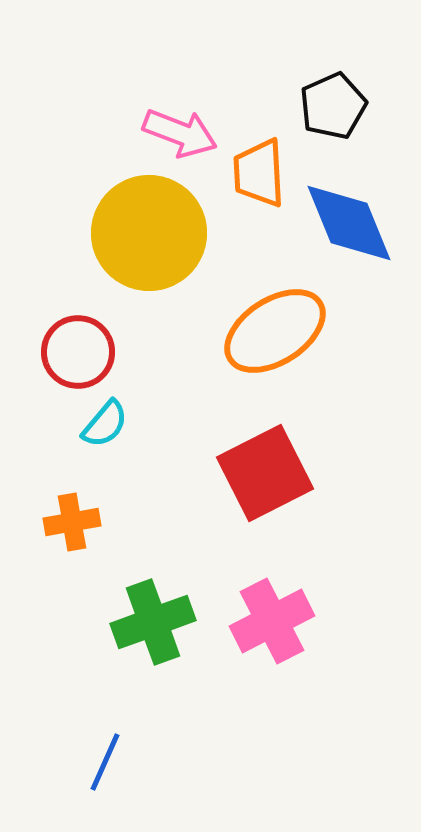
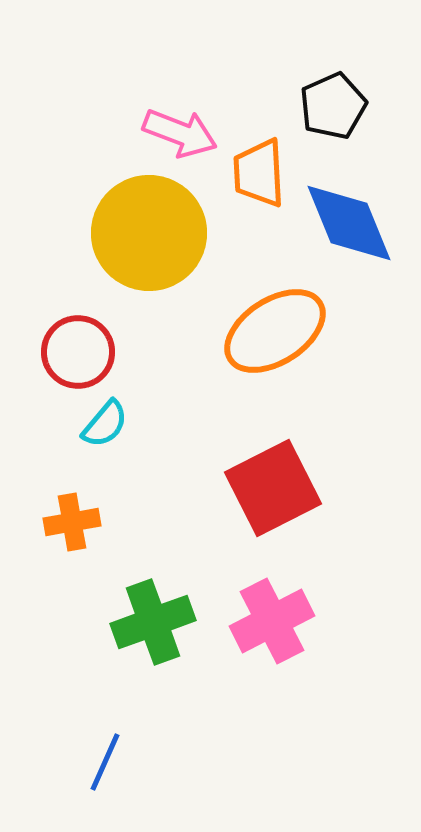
red square: moved 8 px right, 15 px down
